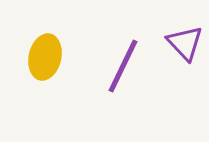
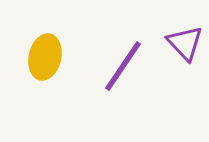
purple line: rotated 8 degrees clockwise
